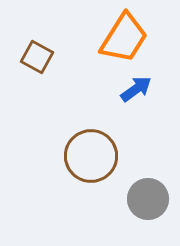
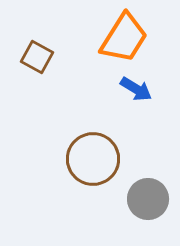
blue arrow: rotated 68 degrees clockwise
brown circle: moved 2 px right, 3 px down
